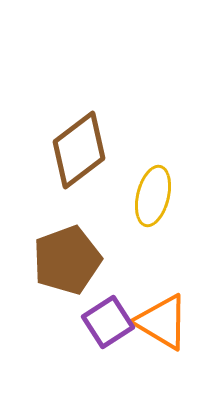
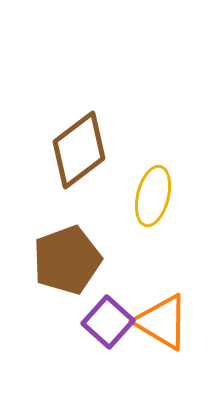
purple square: rotated 15 degrees counterclockwise
